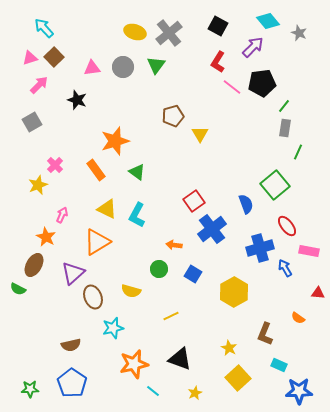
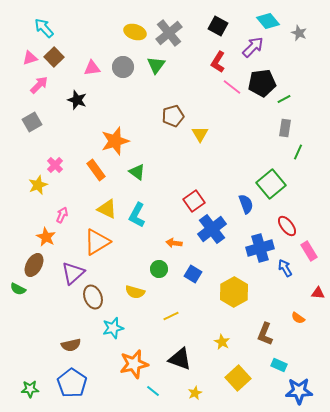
green line at (284, 106): moved 7 px up; rotated 24 degrees clockwise
green square at (275, 185): moved 4 px left, 1 px up
orange arrow at (174, 245): moved 2 px up
pink rectangle at (309, 251): rotated 48 degrees clockwise
yellow semicircle at (131, 291): moved 4 px right, 1 px down
yellow star at (229, 348): moved 7 px left, 6 px up
